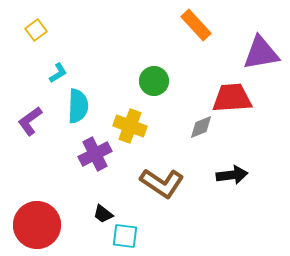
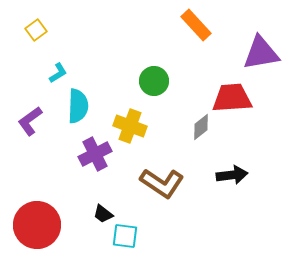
gray diamond: rotated 16 degrees counterclockwise
